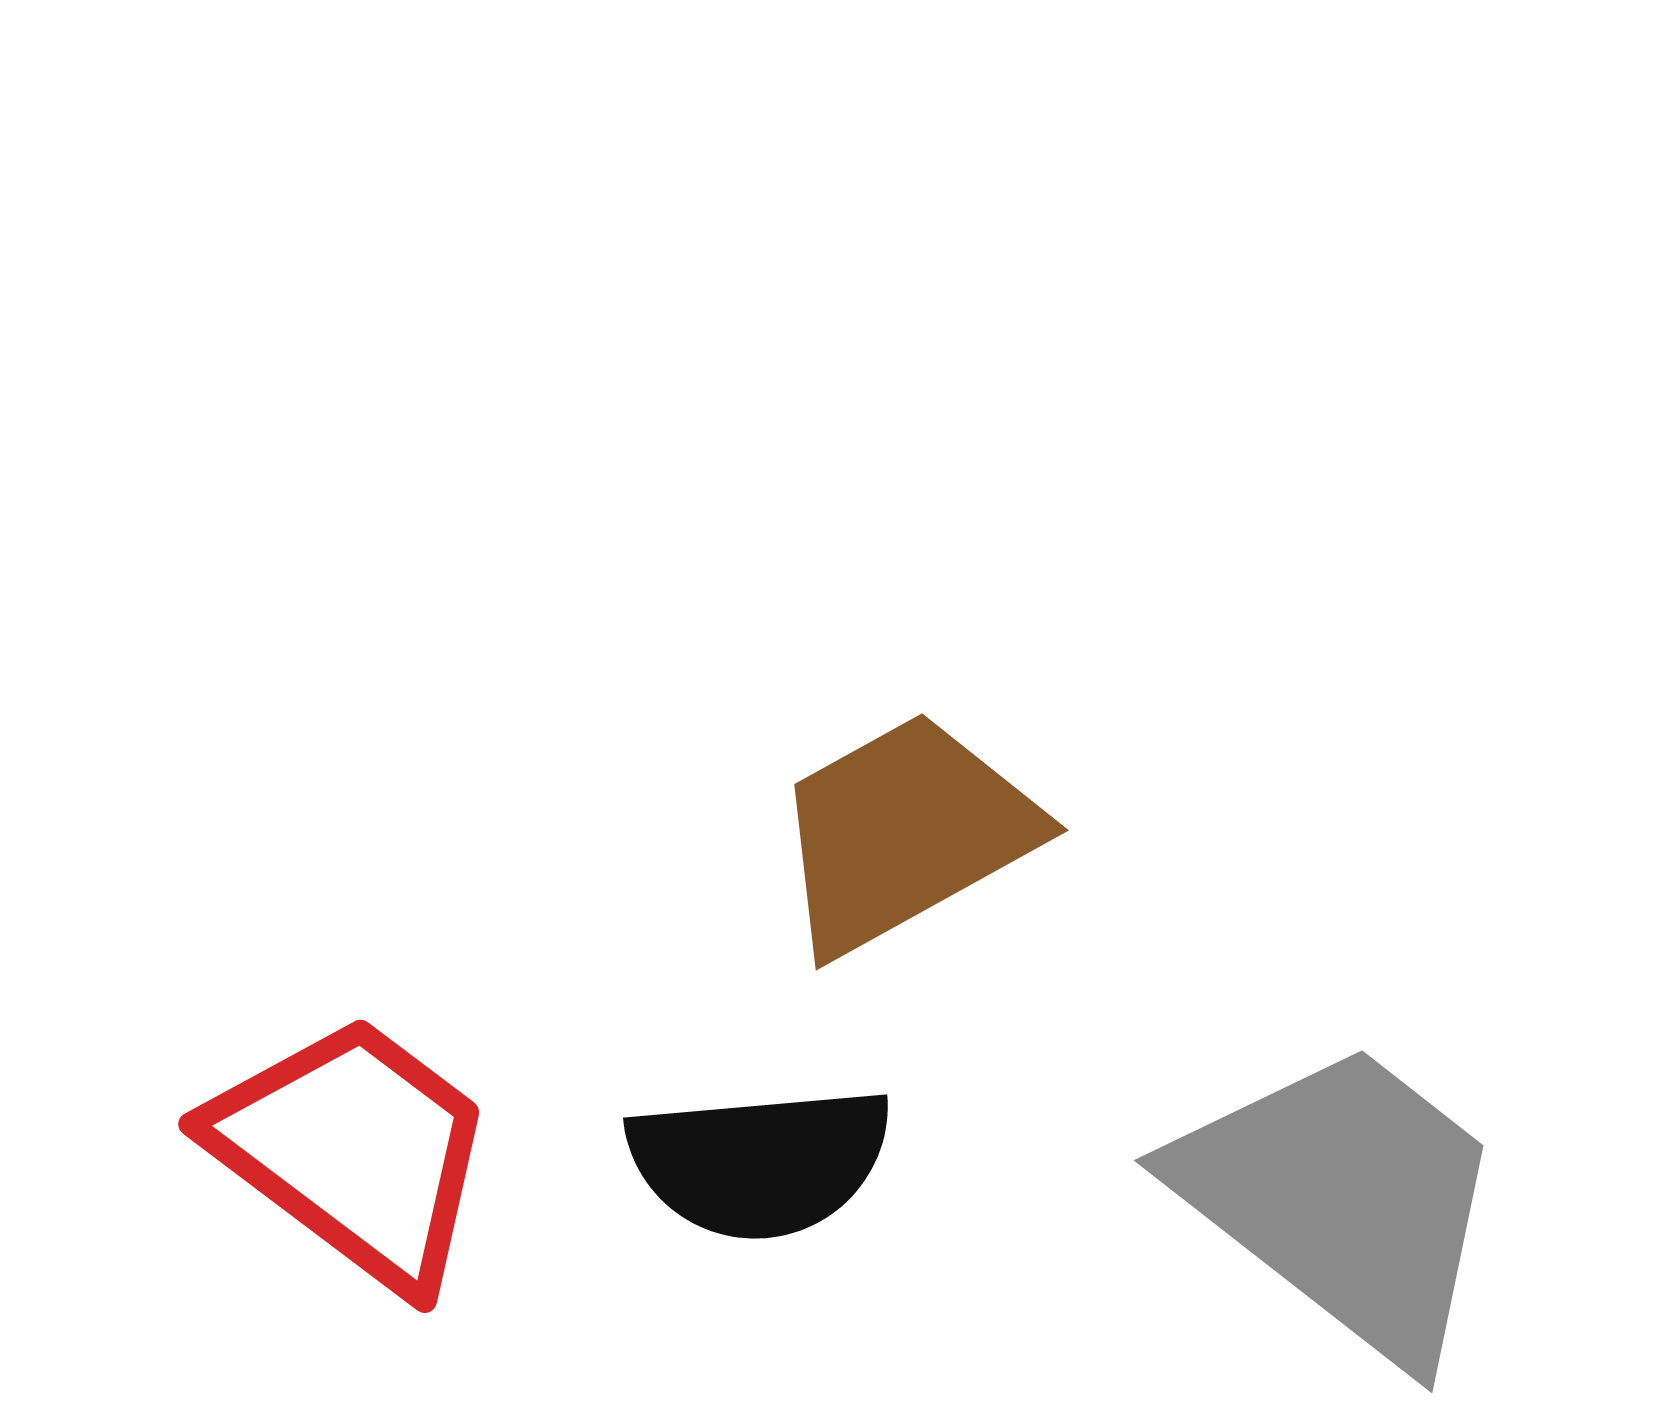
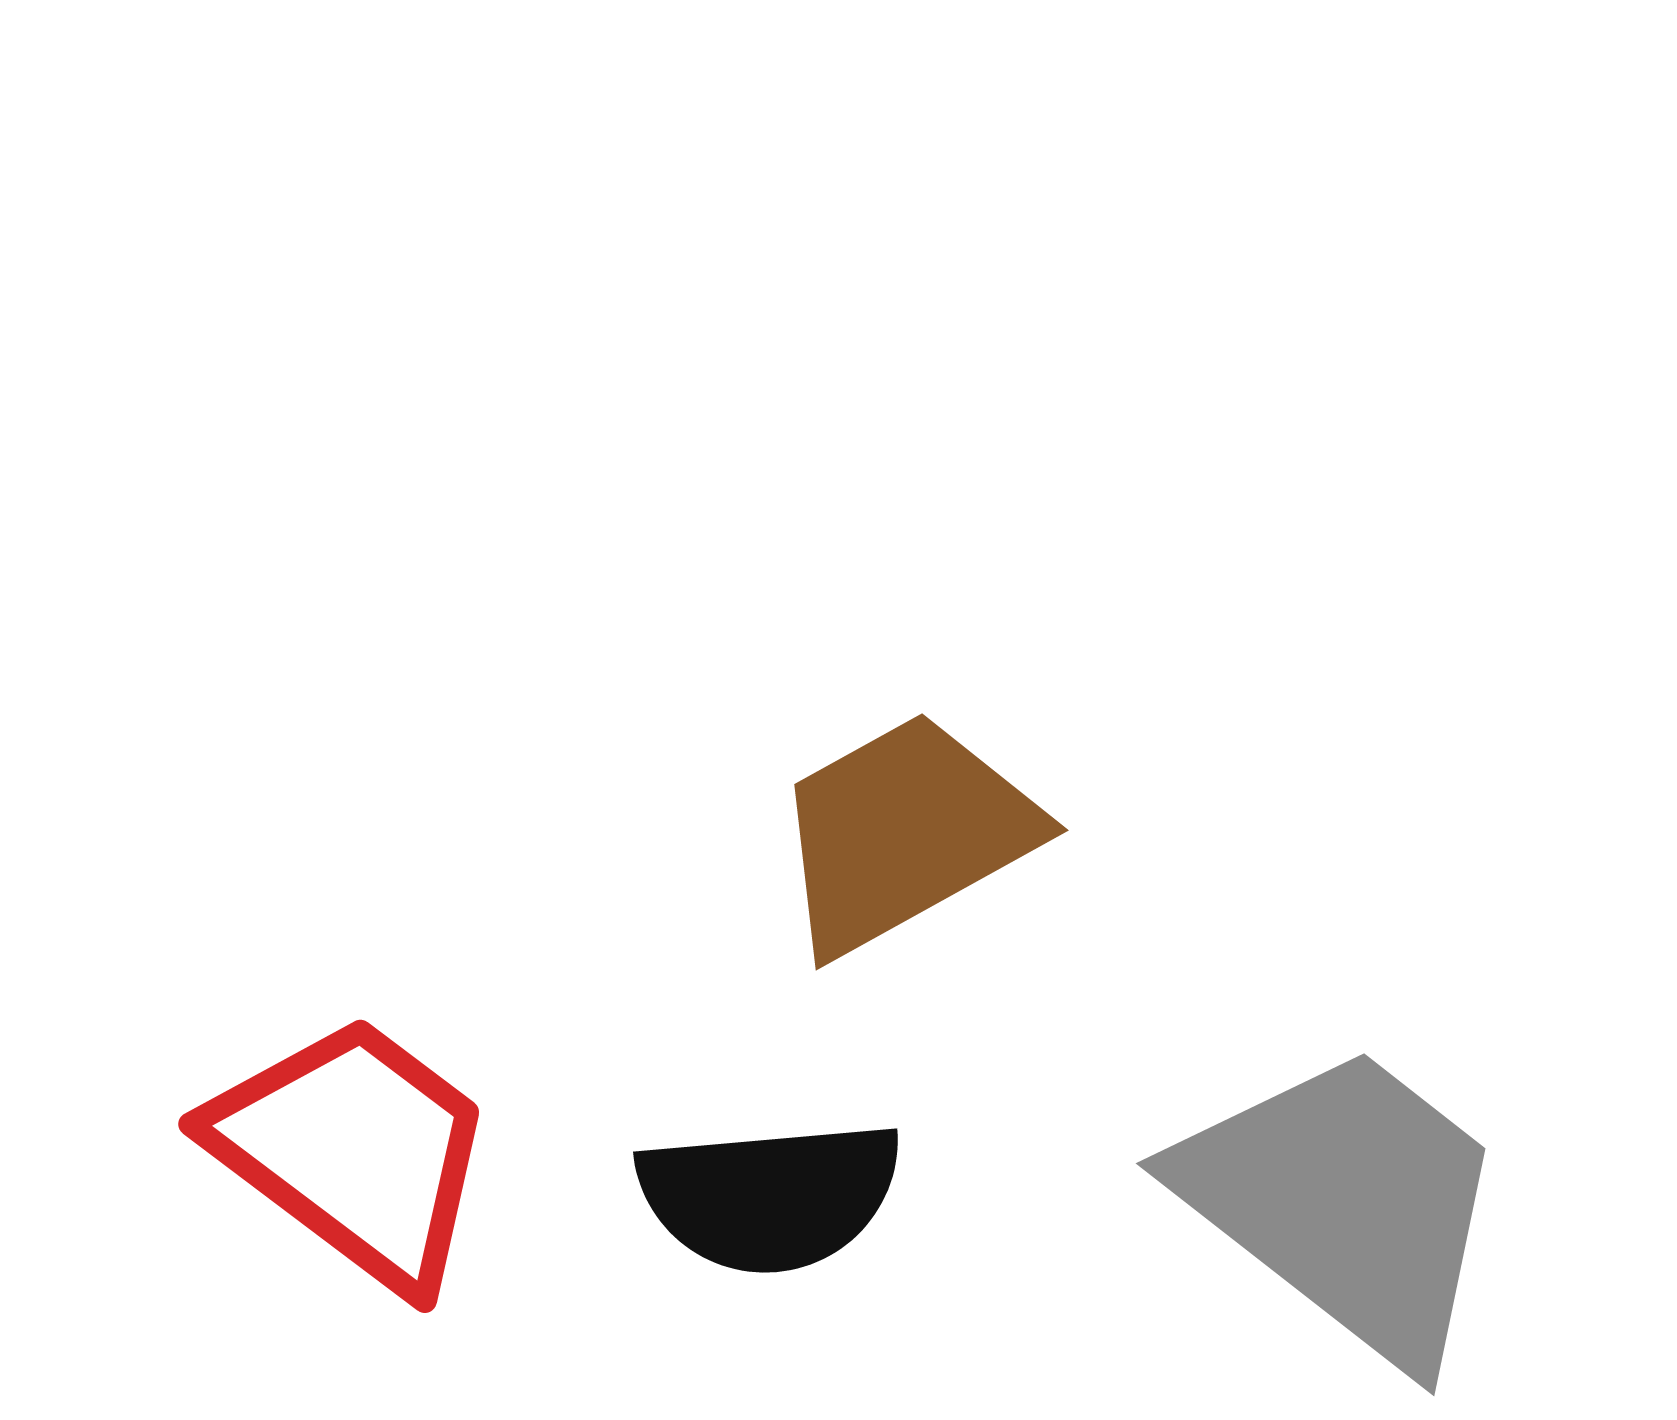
black semicircle: moved 10 px right, 34 px down
gray trapezoid: moved 2 px right, 3 px down
